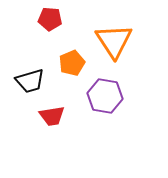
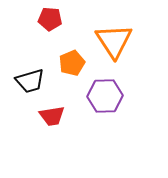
purple hexagon: rotated 12 degrees counterclockwise
